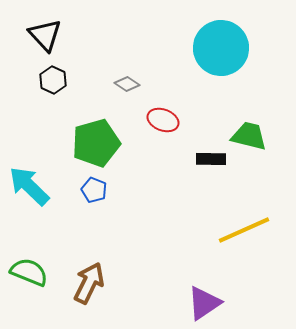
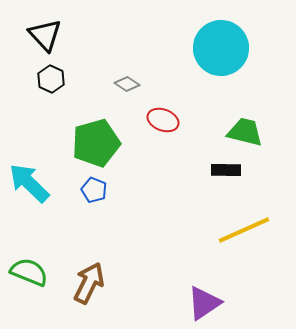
black hexagon: moved 2 px left, 1 px up
green trapezoid: moved 4 px left, 4 px up
black rectangle: moved 15 px right, 11 px down
cyan arrow: moved 3 px up
